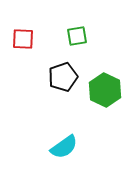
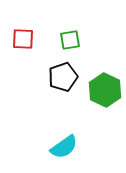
green square: moved 7 px left, 4 px down
